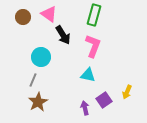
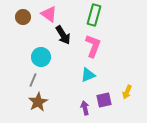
cyan triangle: rotated 35 degrees counterclockwise
purple square: rotated 21 degrees clockwise
